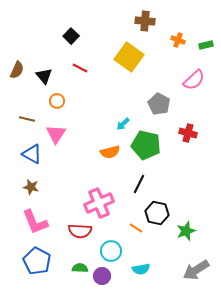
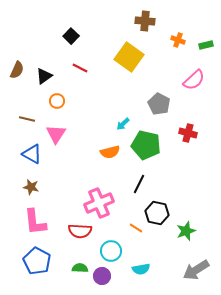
black triangle: rotated 36 degrees clockwise
pink L-shape: rotated 16 degrees clockwise
